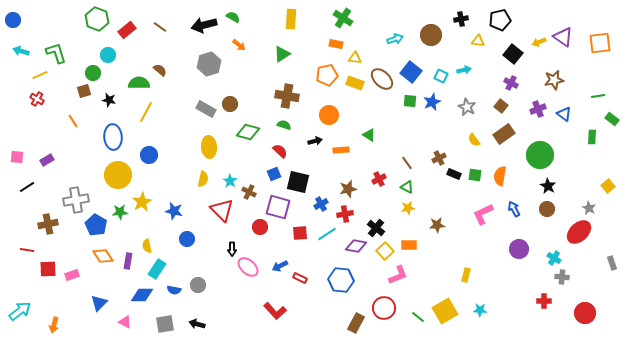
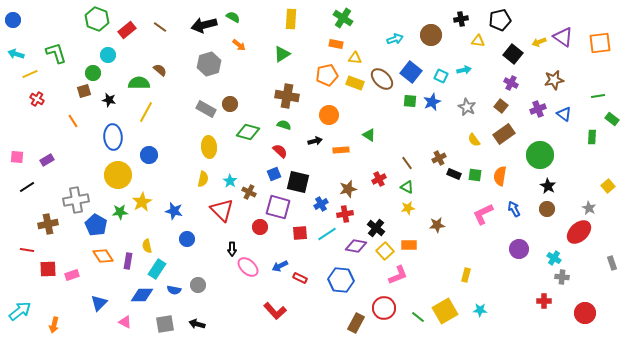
cyan arrow at (21, 51): moved 5 px left, 3 px down
yellow line at (40, 75): moved 10 px left, 1 px up
